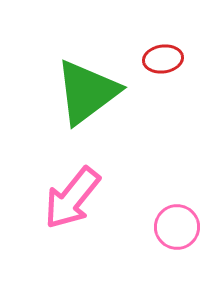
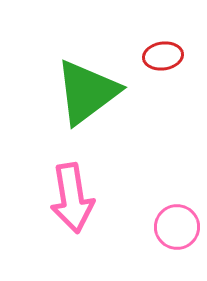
red ellipse: moved 3 px up
pink arrow: rotated 48 degrees counterclockwise
